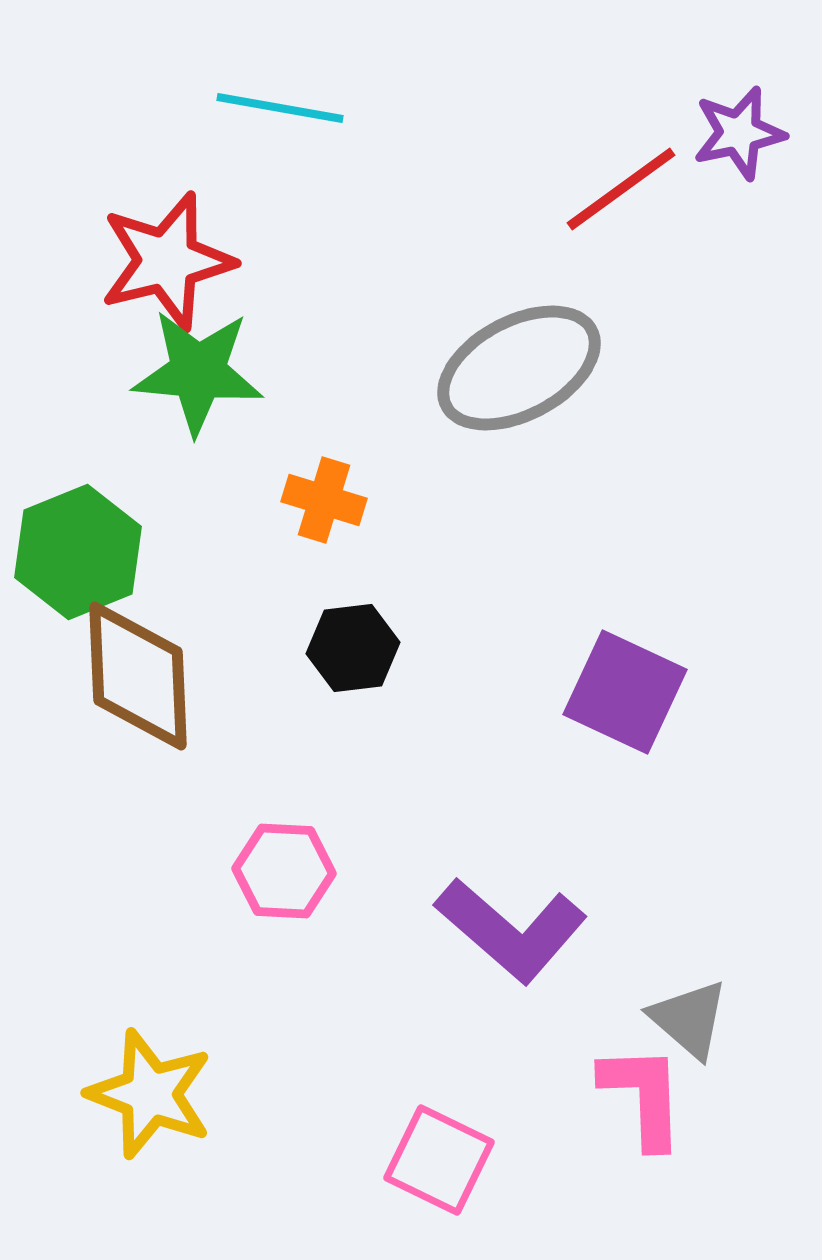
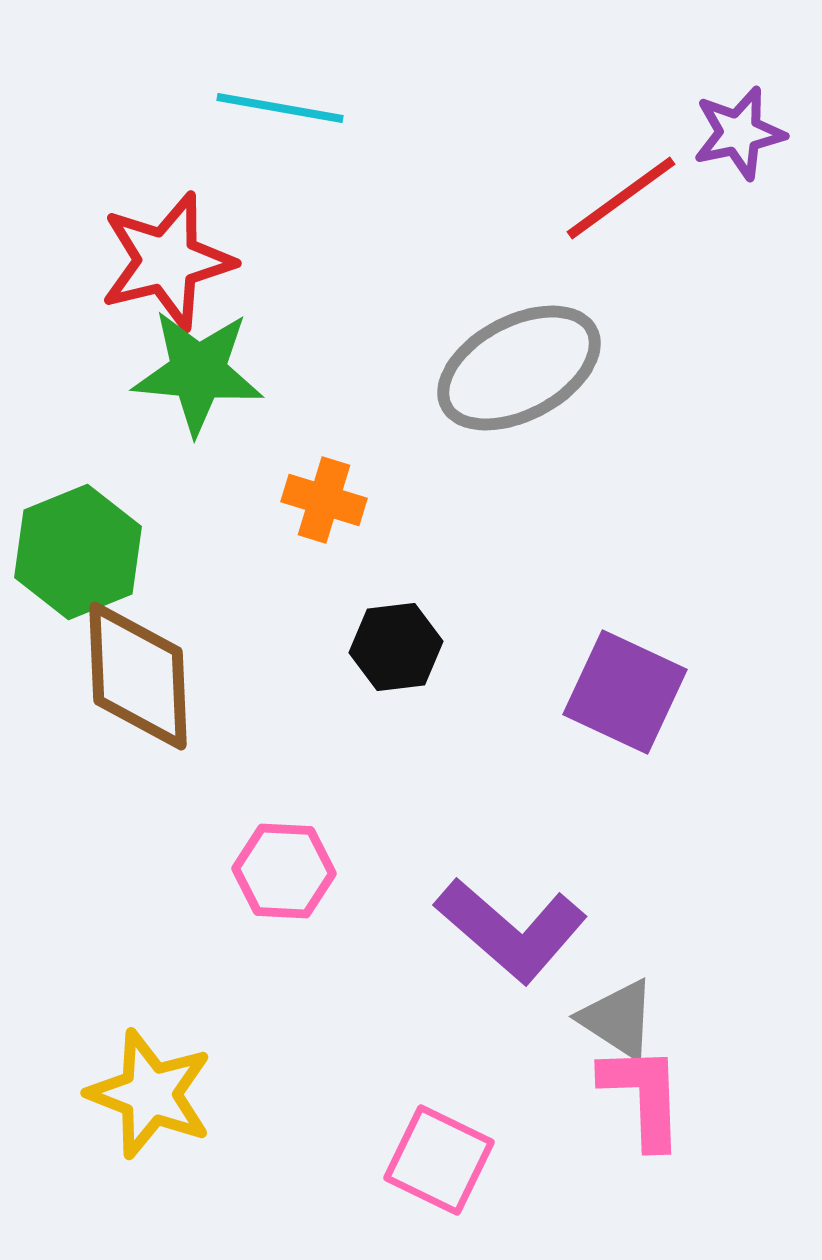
red line: moved 9 px down
black hexagon: moved 43 px right, 1 px up
gray triangle: moved 71 px left; rotated 8 degrees counterclockwise
